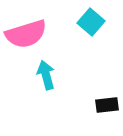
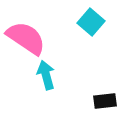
pink semicircle: moved 4 px down; rotated 129 degrees counterclockwise
black rectangle: moved 2 px left, 4 px up
